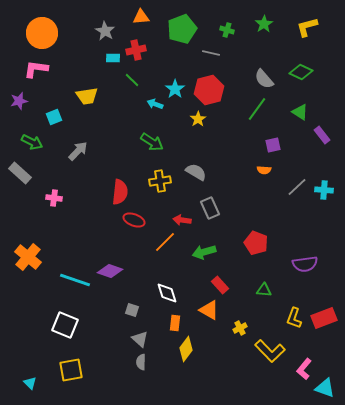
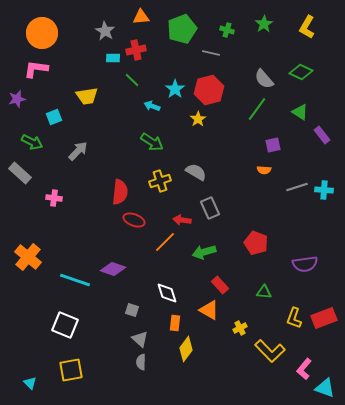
yellow L-shape at (307, 27): rotated 45 degrees counterclockwise
purple star at (19, 101): moved 2 px left, 2 px up
cyan arrow at (155, 104): moved 3 px left, 2 px down
yellow cross at (160, 181): rotated 10 degrees counterclockwise
gray line at (297, 187): rotated 25 degrees clockwise
purple diamond at (110, 271): moved 3 px right, 2 px up
green triangle at (264, 290): moved 2 px down
